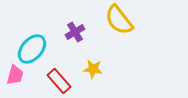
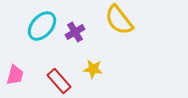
cyan ellipse: moved 10 px right, 23 px up
